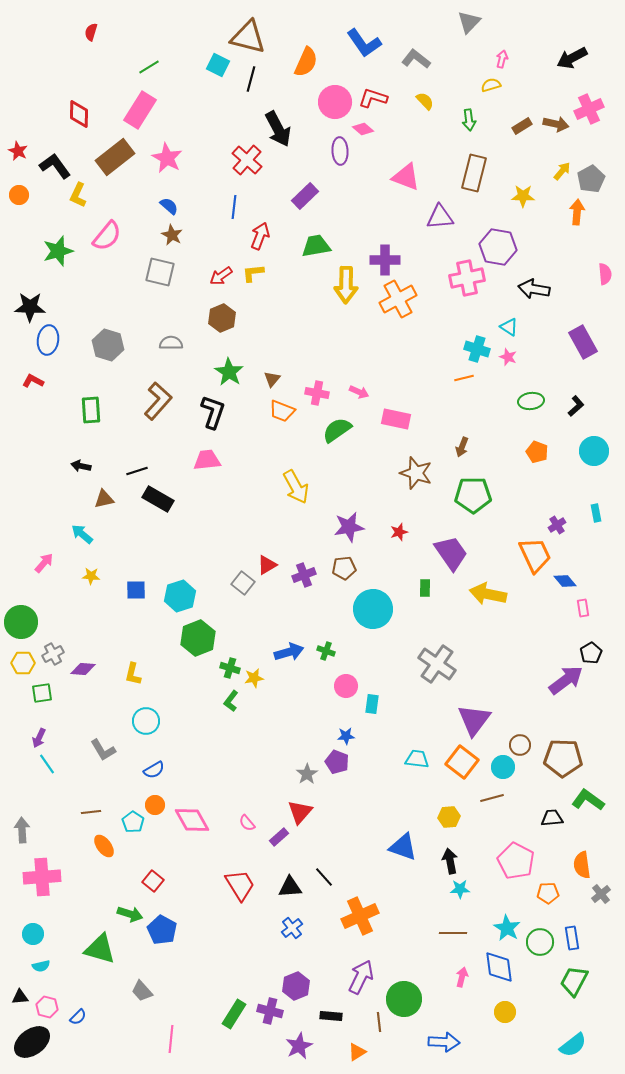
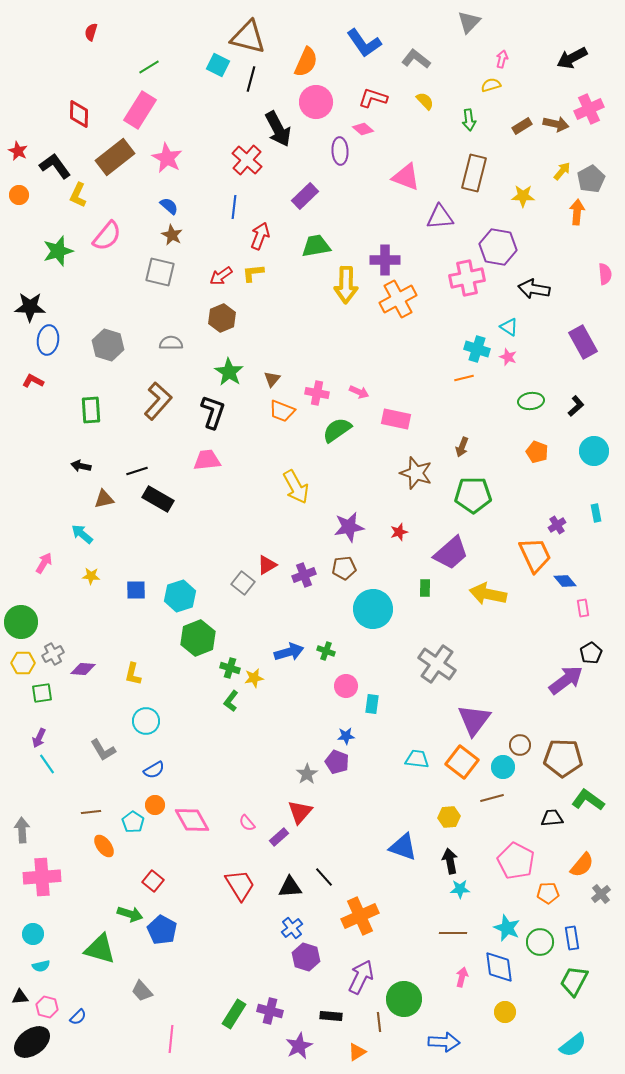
pink circle at (335, 102): moved 19 px left
purple trapezoid at (451, 553): rotated 84 degrees clockwise
pink arrow at (44, 563): rotated 10 degrees counterclockwise
orange semicircle at (582, 865): rotated 132 degrees counterclockwise
cyan star at (507, 928): rotated 8 degrees counterclockwise
purple hexagon at (296, 986): moved 10 px right, 29 px up; rotated 20 degrees counterclockwise
